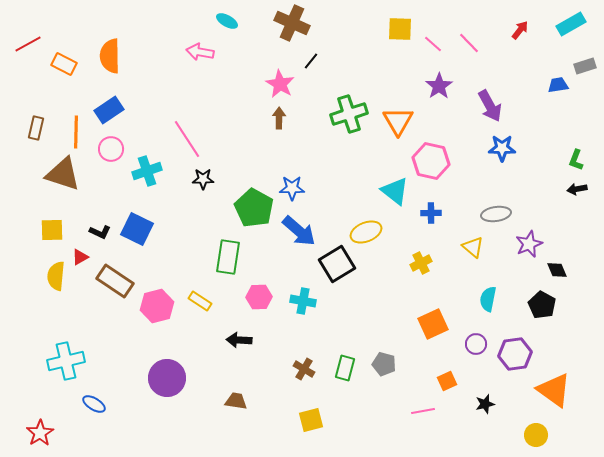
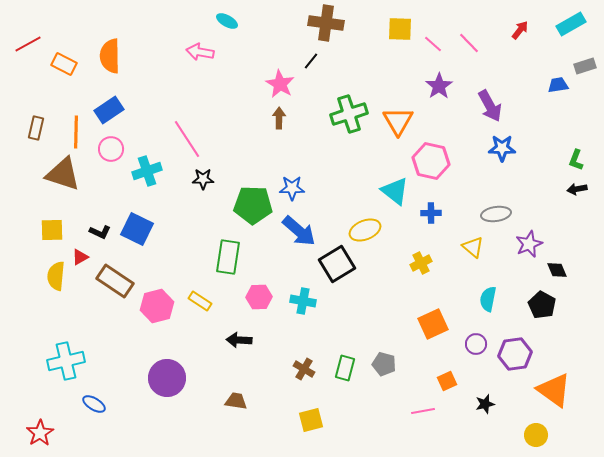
brown cross at (292, 23): moved 34 px right; rotated 16 degrees counterclockwise
green pentagon at (254, 208): moved 1 px left, 3 px up; rotated 27 degrees counterclockwise
yellow ellipse at (366, 232): moved 1 px left, 2 px up
